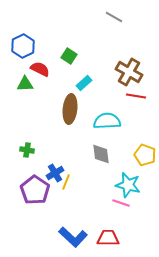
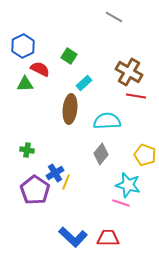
gray diamond: rotated 45 degrees clockwise
